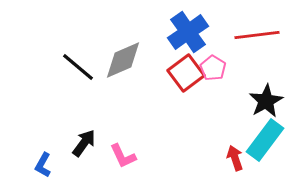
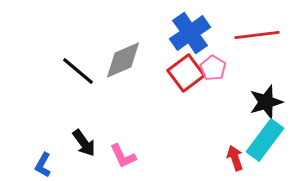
blue cross: moved 2 px right, 1 px down
black line: moved 4 px down
black star: moved 1 px down; rotated 12 degrees clockwise
black arrow: rotated 108 degrees clockwise
